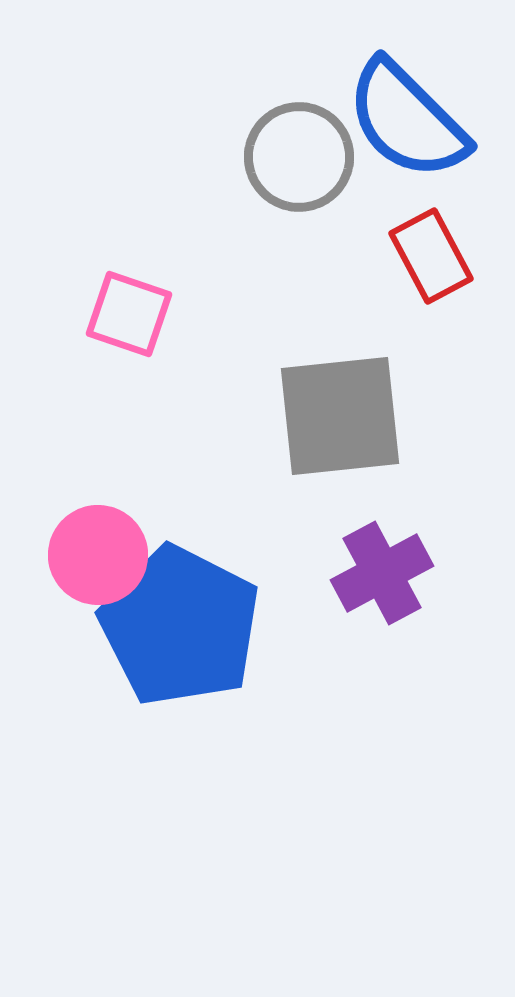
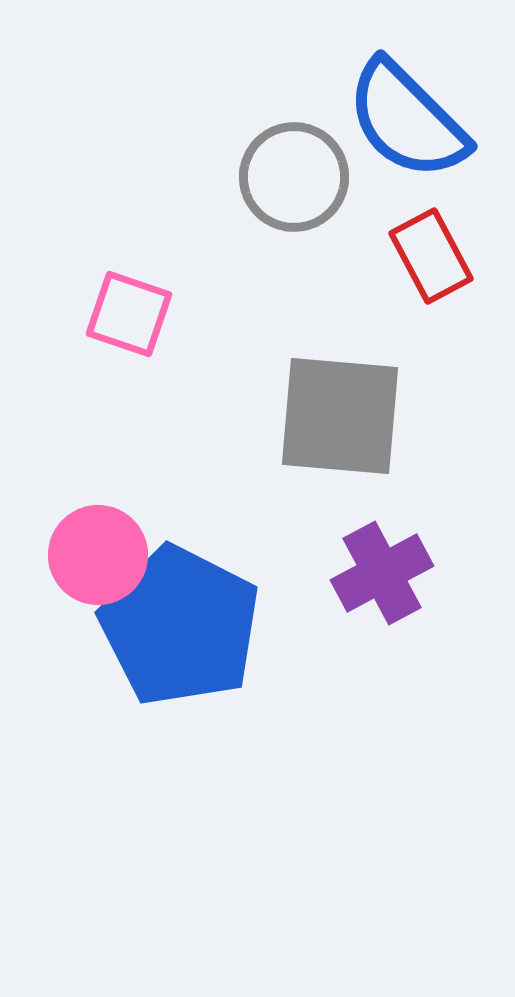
gray circle: moved 5 px left, 20 px down
gray square: rotated 11 degrees clockwise
